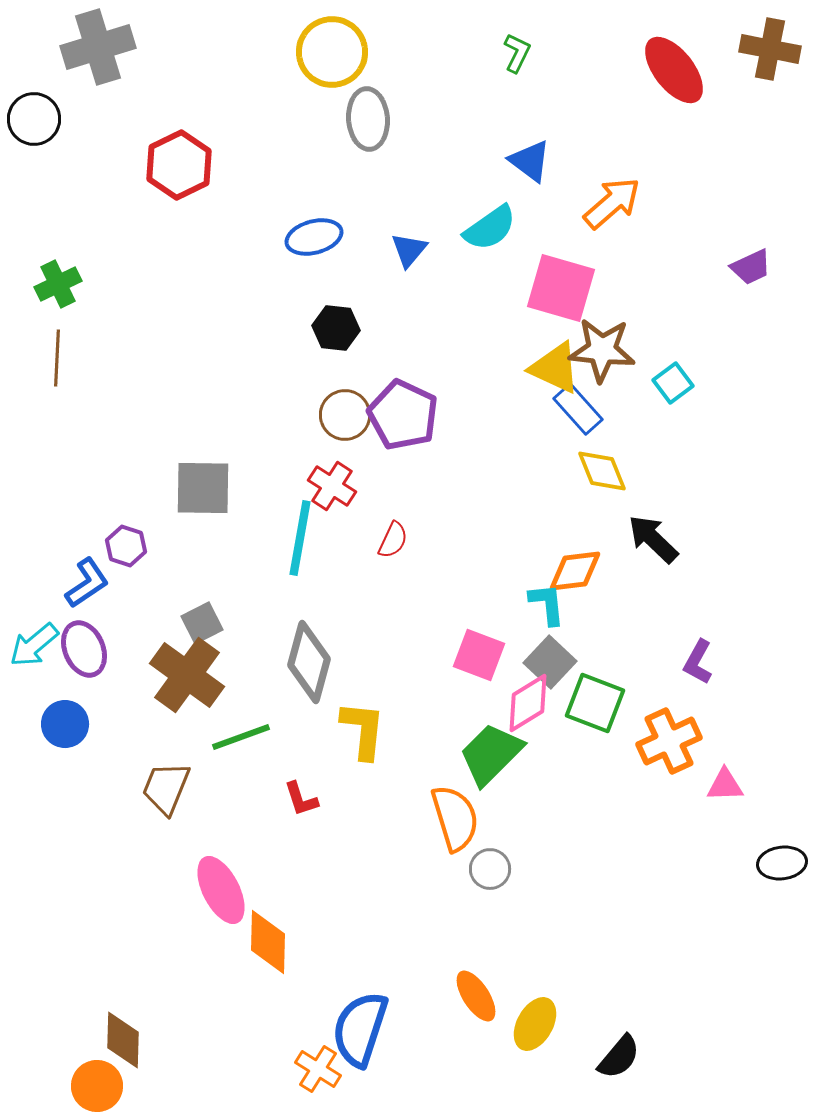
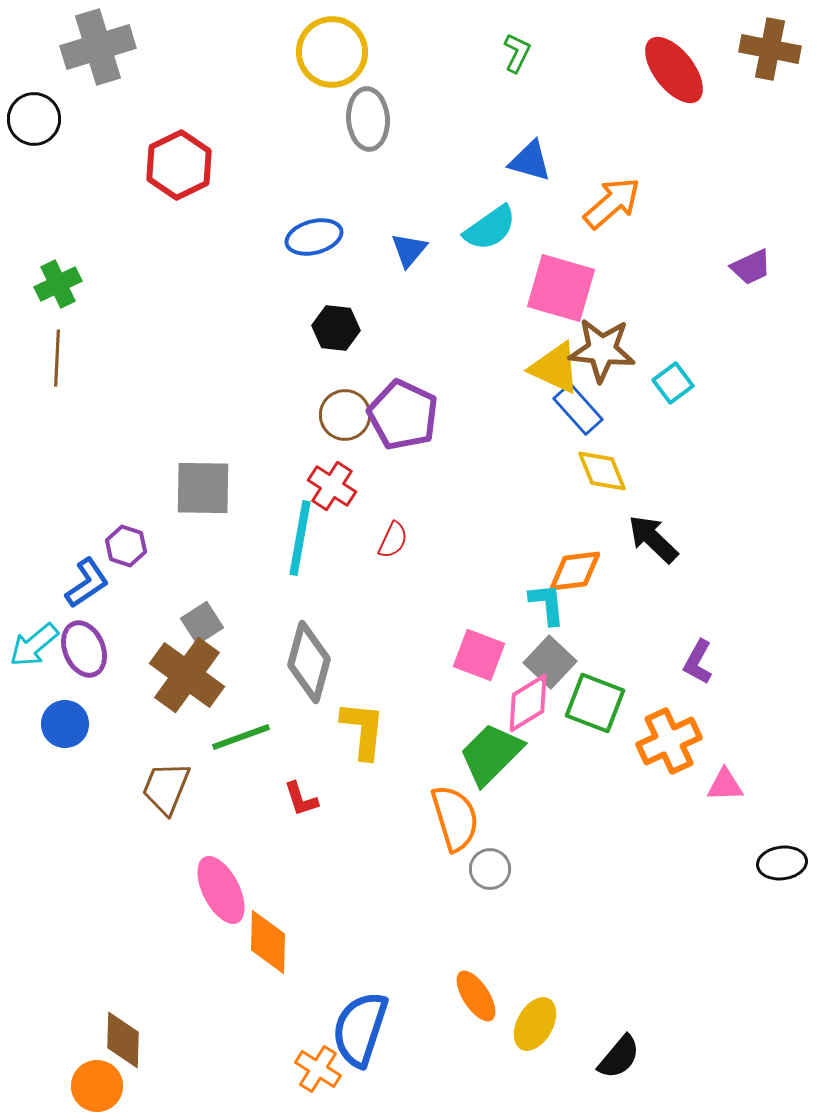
blue triangle at (530, 161): rotated 21 degrees counterclockwise
gray square at (202, 623): rotated 6 degrees counterclockwise
